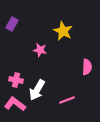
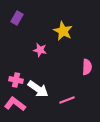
purple rectangle: moved 5 px right, 6 px up
white arrow: moved 1 px right, 1 px up; rotated 85 degrees counterclockwise
